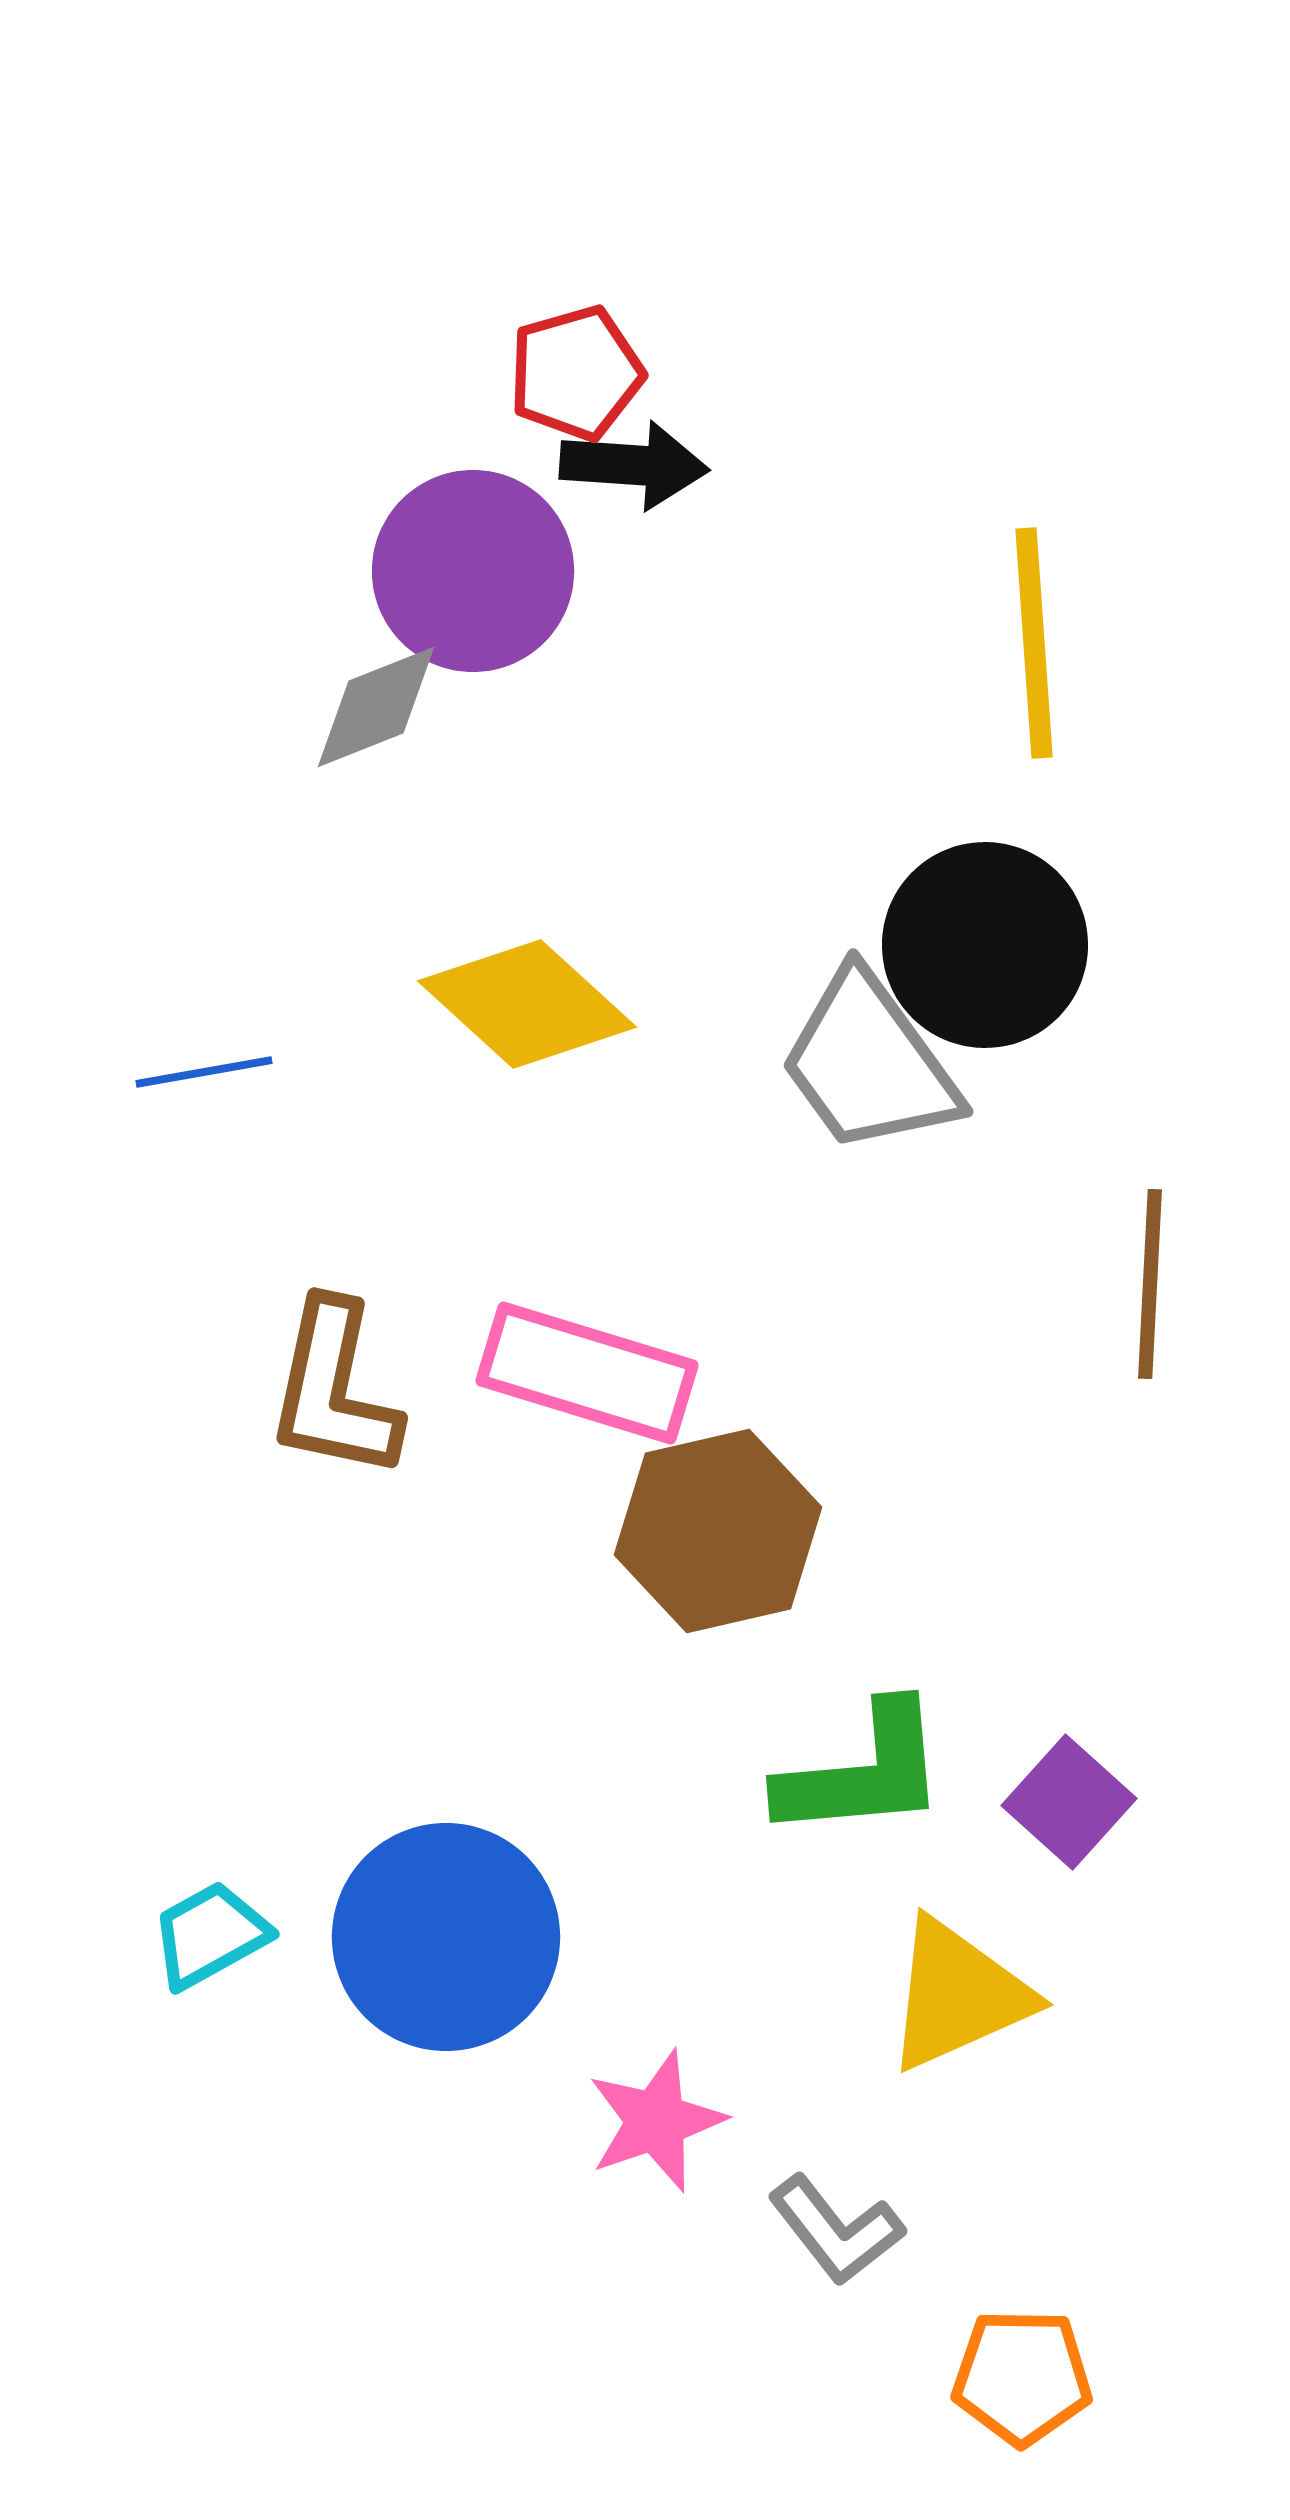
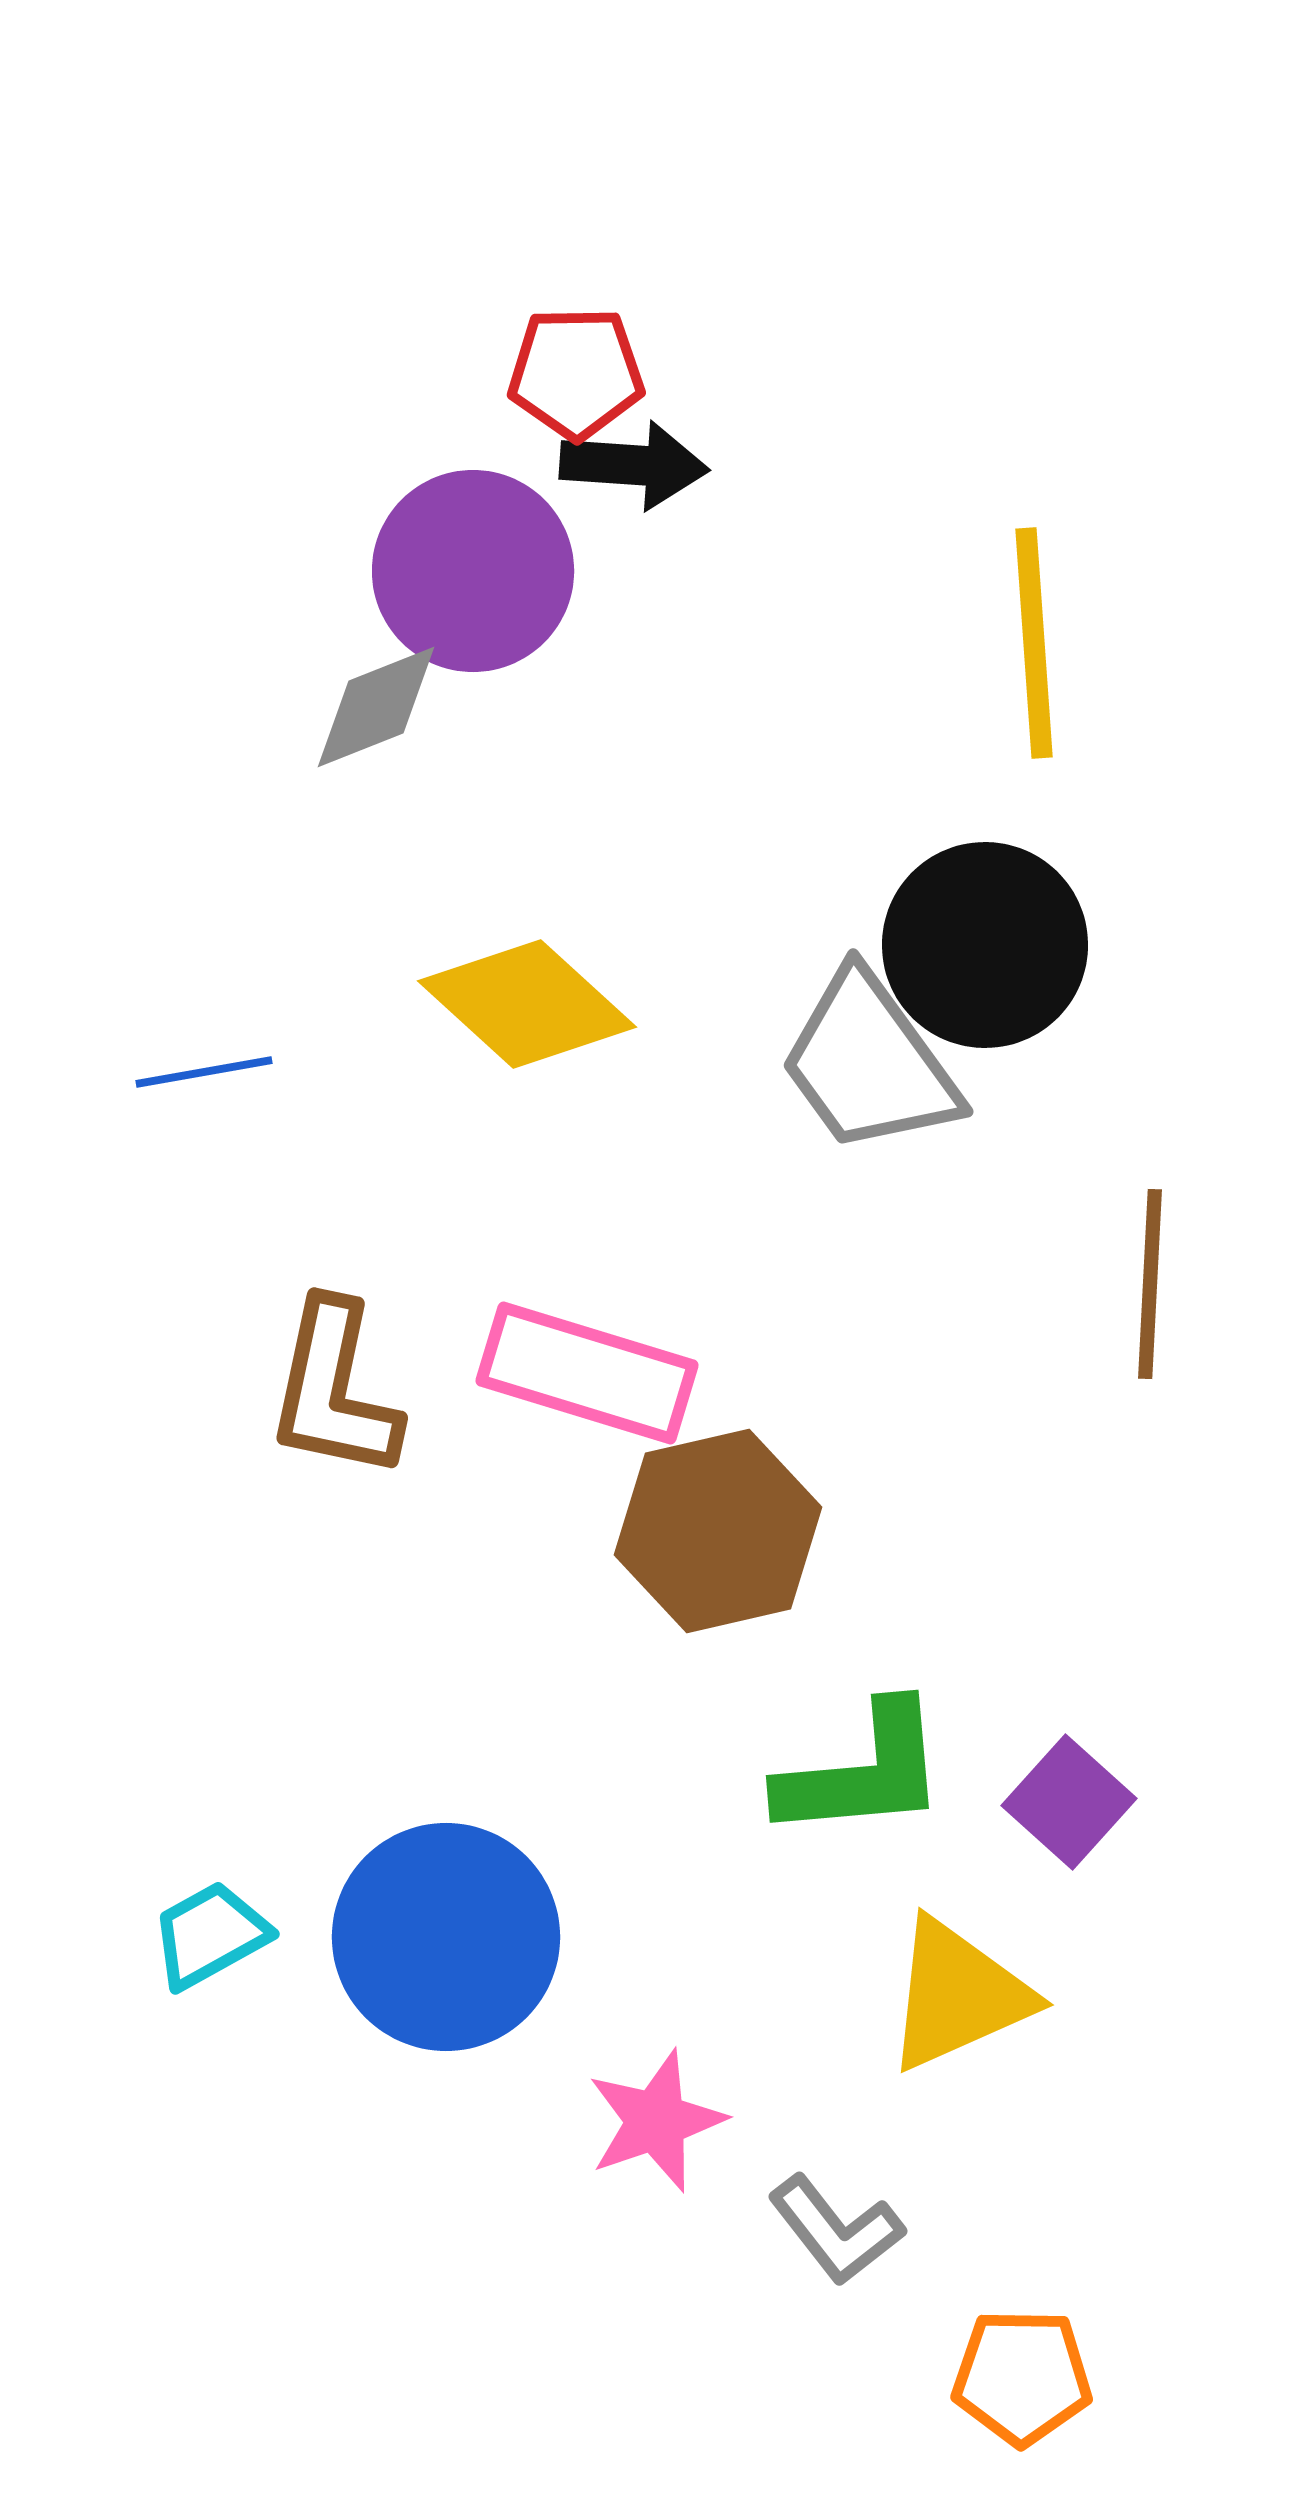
red pentagon: rotated 15 degrees clockwise
